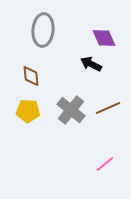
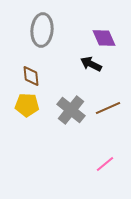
gray ellipse: moved 1 px left
yellow pentagon: moved 1 px left, 6 px up
